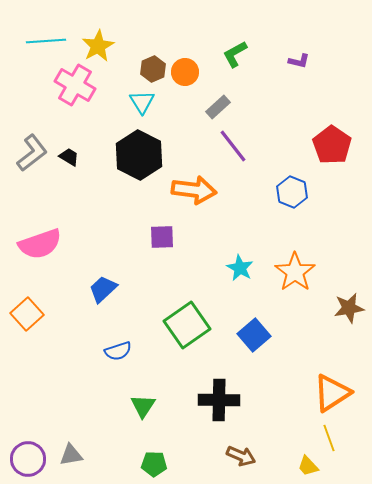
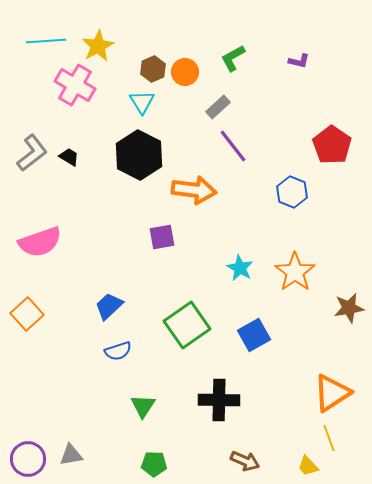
green L-shape: moved 2 px left, 4 px down
purple square: rotated 8 degrees counterclockwise
pink semicircle: moved 2 px up
blue trapezoid: moved 6 px right, 17 px down
blue square: rotated 12 degrees clockwise
brown arrow: moved 4 px right, 5 px down
